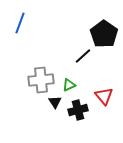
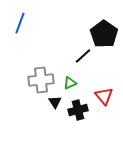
green triangle: moved 1 px right, 2 px up
